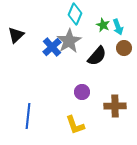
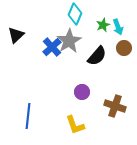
green star: rotated 24 degrees clockwise
brown cross: rotated 20 degrees clockwise
